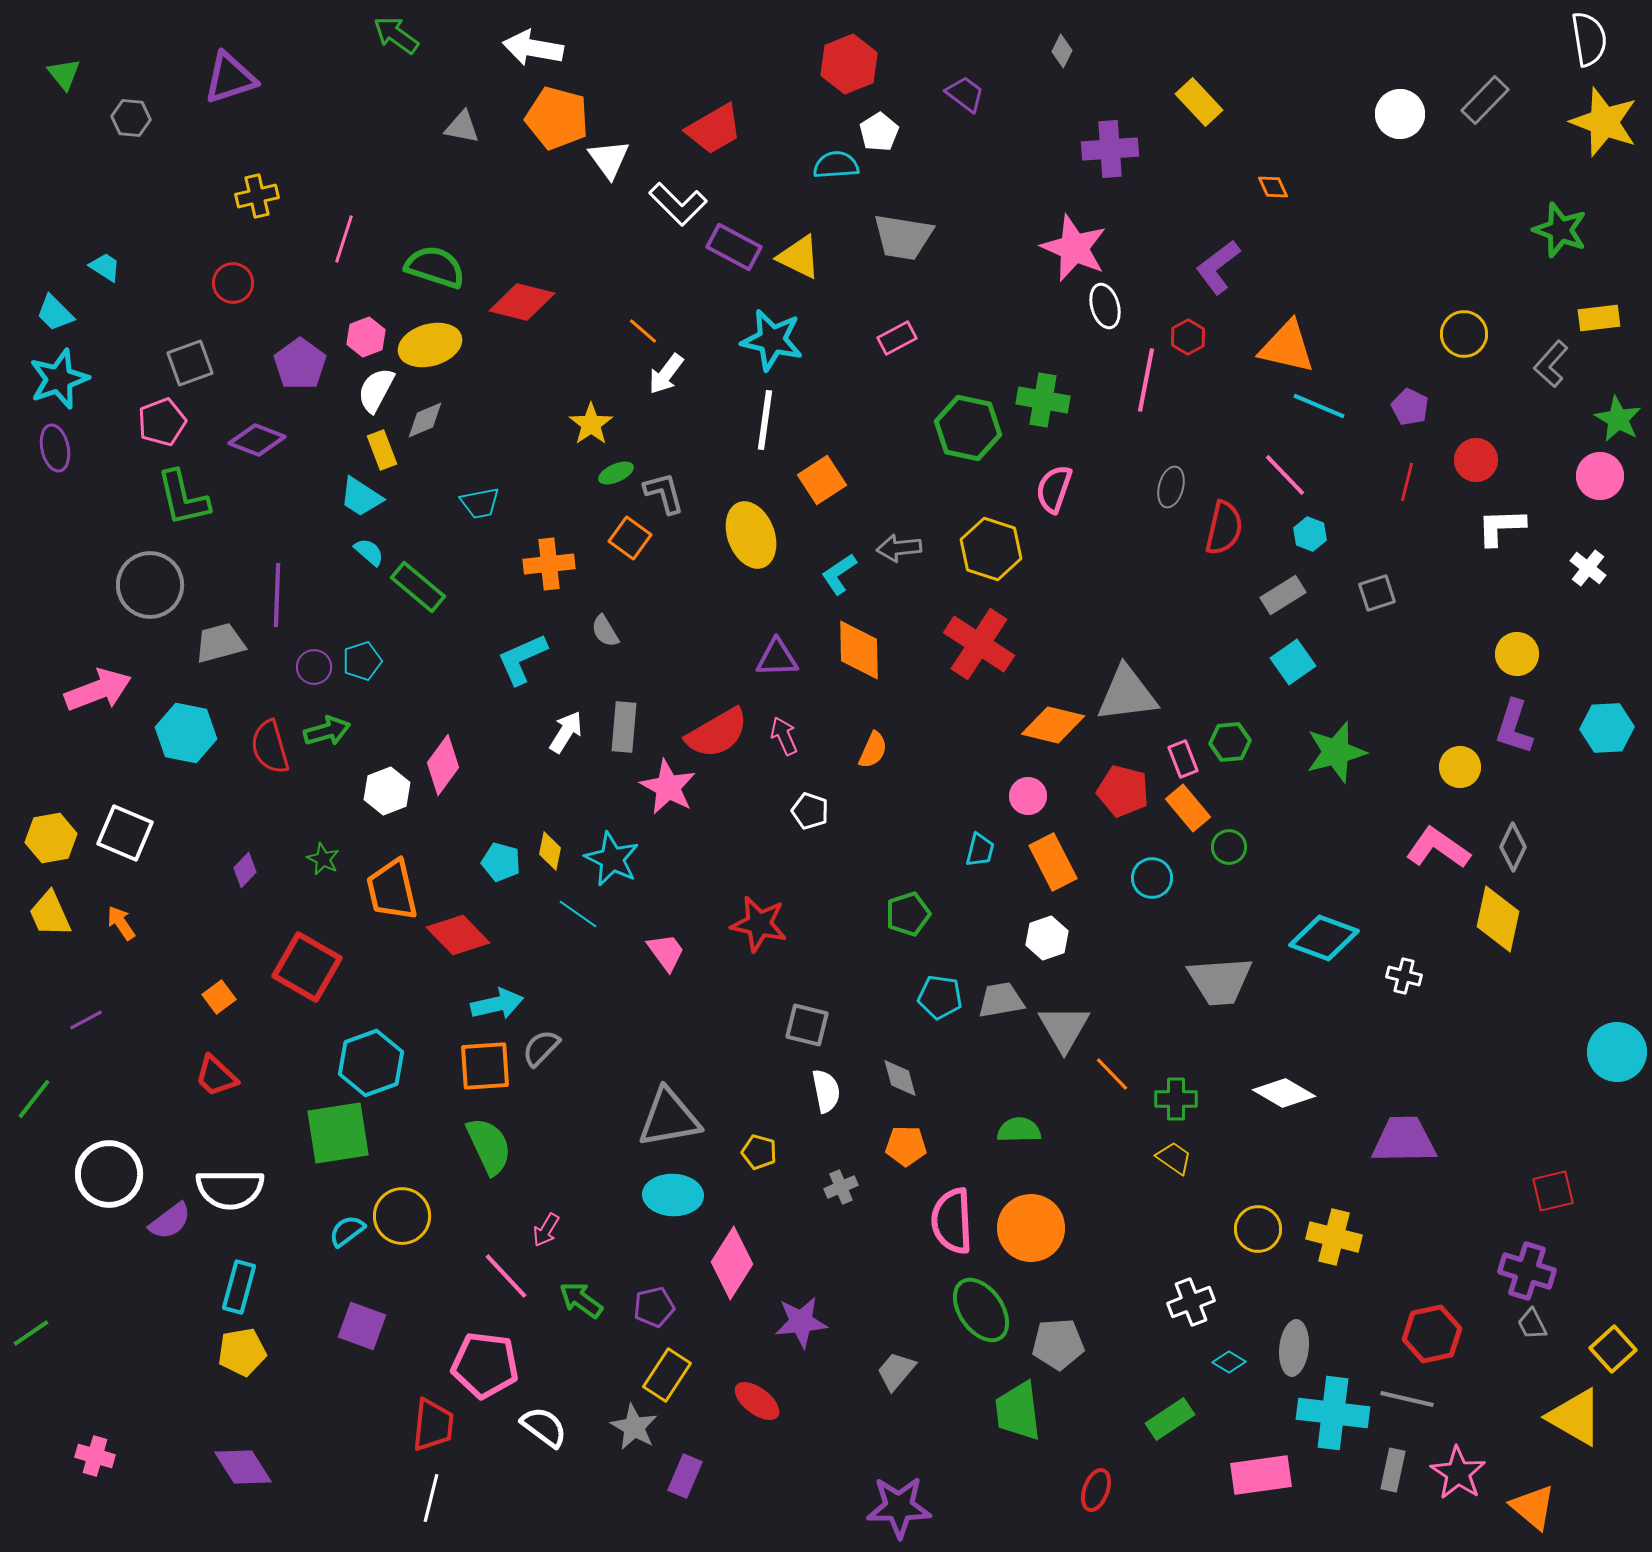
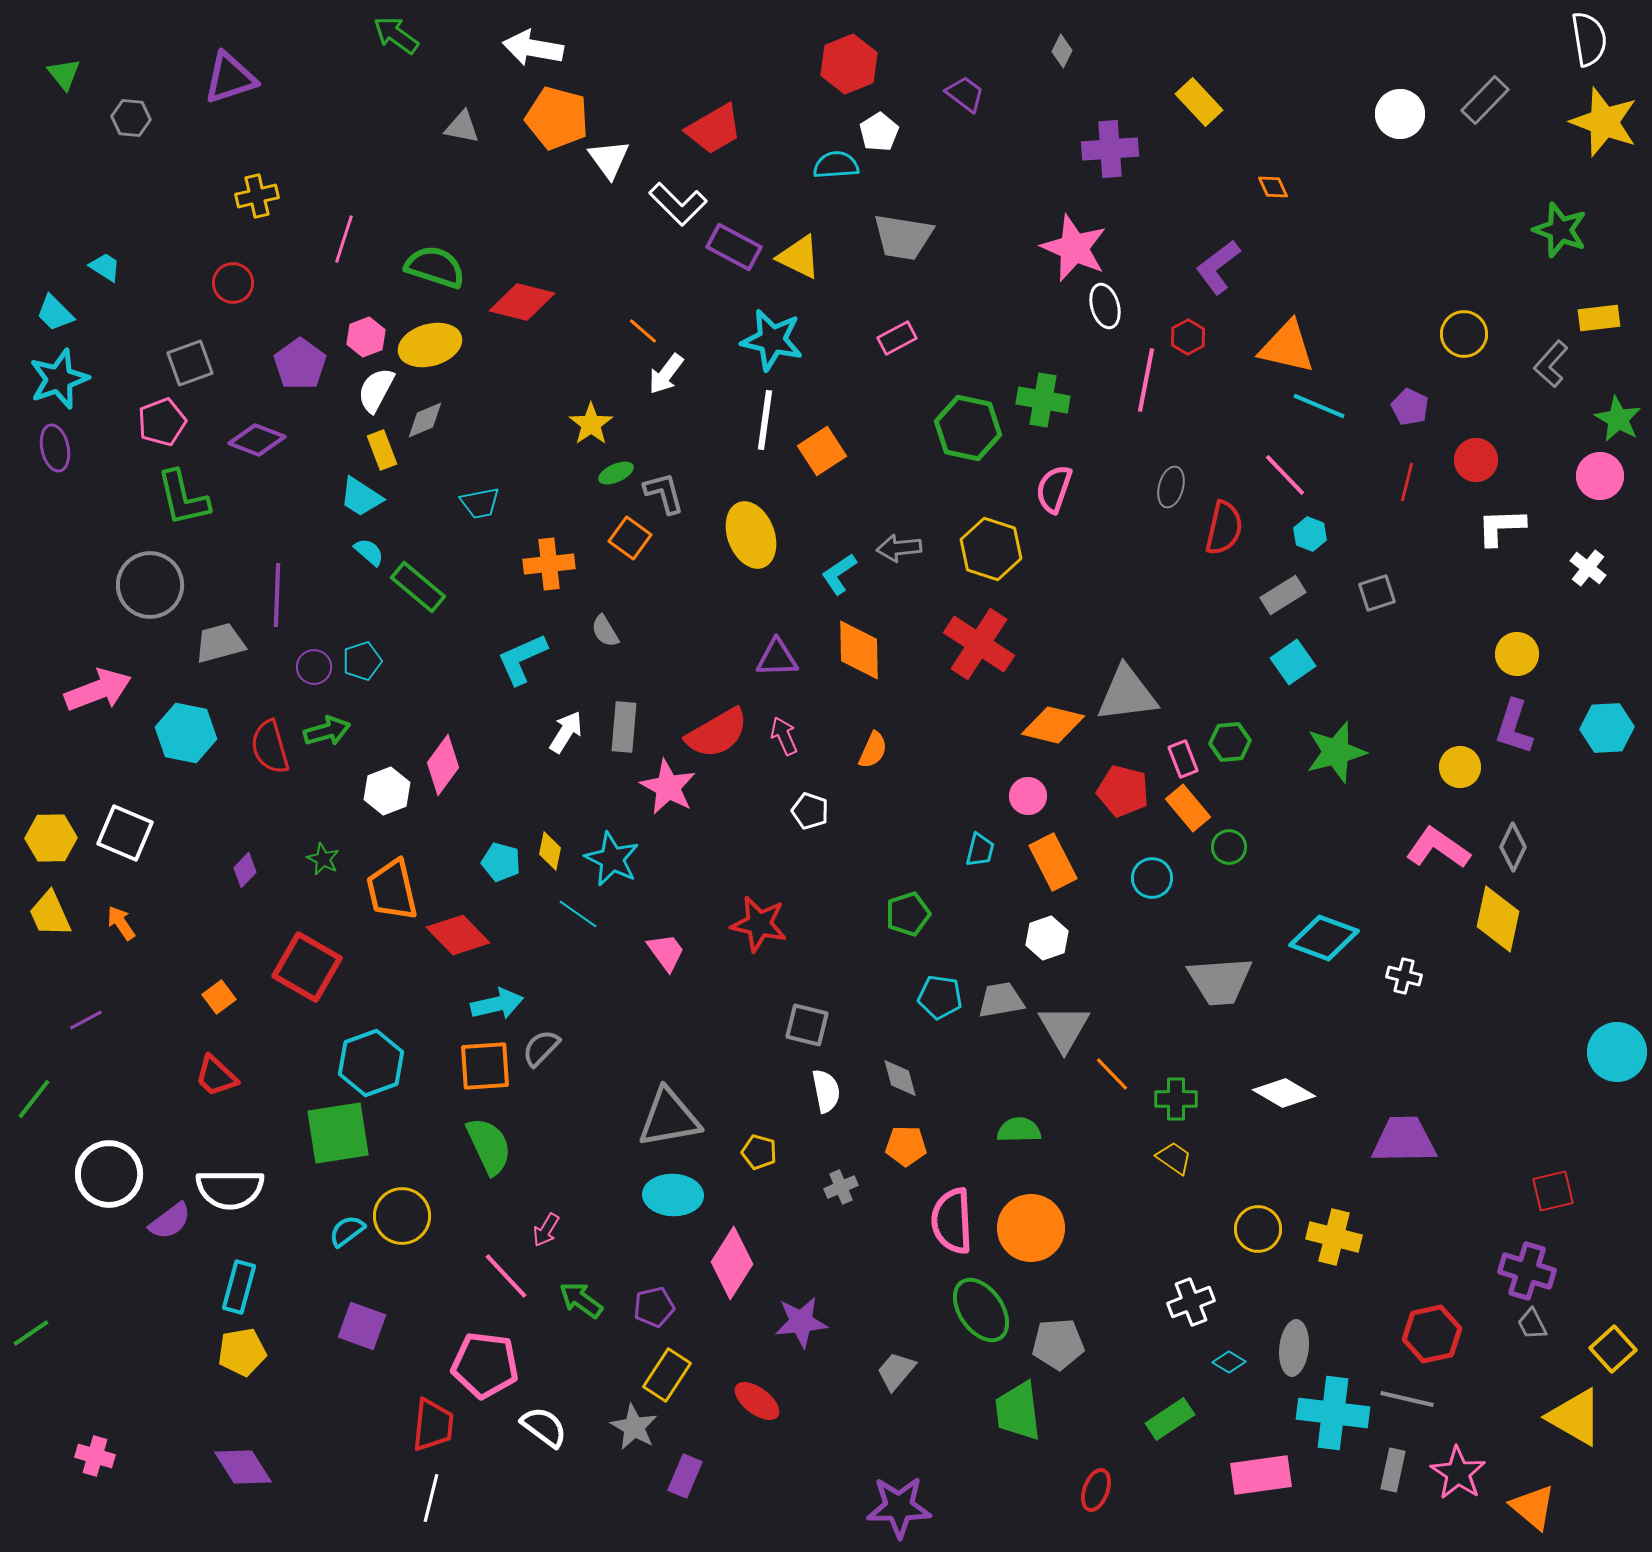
orange square at (822, 480): moved 29 px up
yellow hexagon at (51, 838): rotated 9 degrees clockwise
